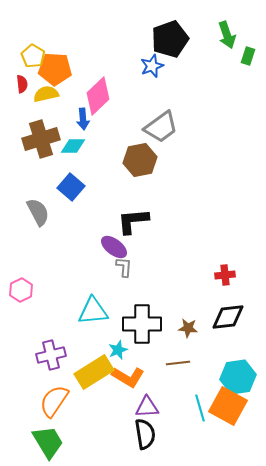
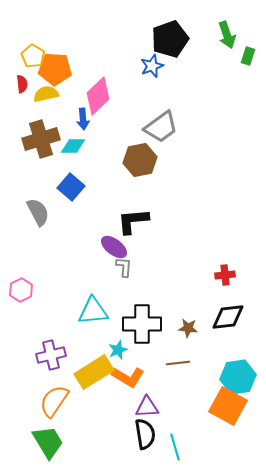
cyan line: moved 25 px left, 39 px down
